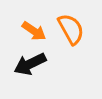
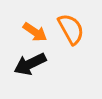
orange arrow: moved 1 px right, 1 px down
